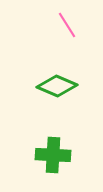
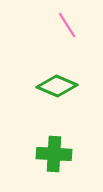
green cross: moved 1 px right, 1 px up
